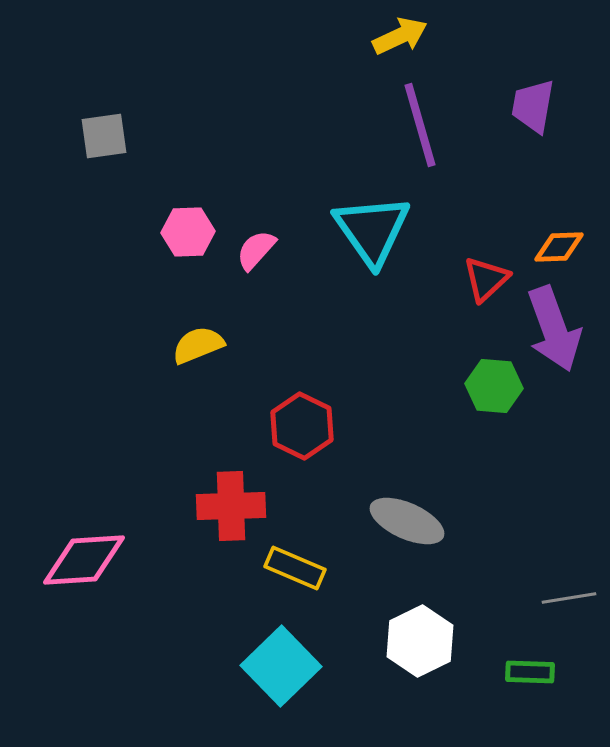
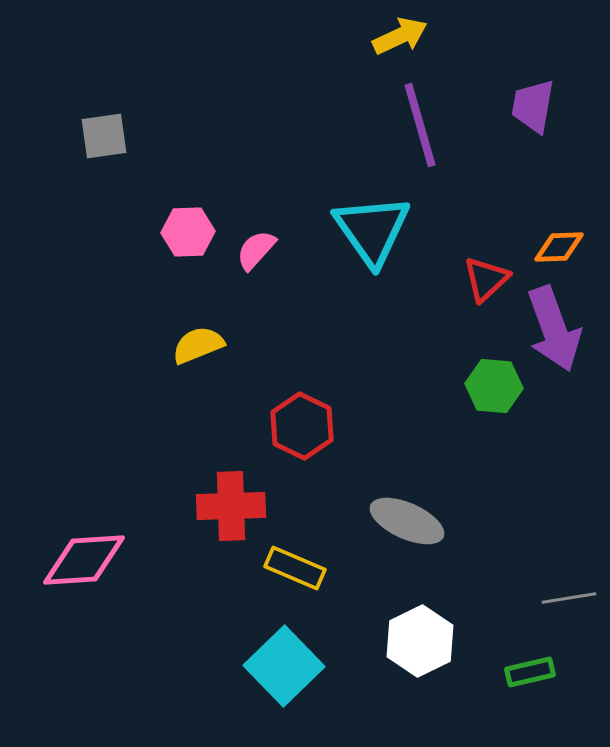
cyan square: moved 3 px right
green rectangle: rotated 15 degrees counterclockwise
